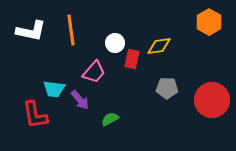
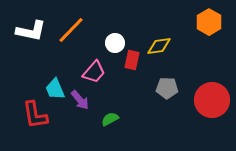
orange line: rotated 52 degrees clockwise
red rectangle: moved 1 px down
cyan trapezoid: moved 1 px right; rotated 60 degrees clockwise
